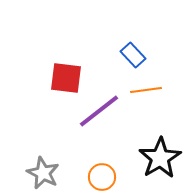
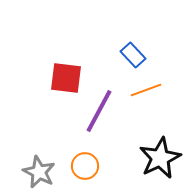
orange line: rotated 12 degrees counterclockwise
purple line: rotated 24 degrees counterclockwise
black star: rotated 6 degrees clockwise
gray star: moved 4 px left, 1 px up
orange circle: moved 17 px left, 11 px up
